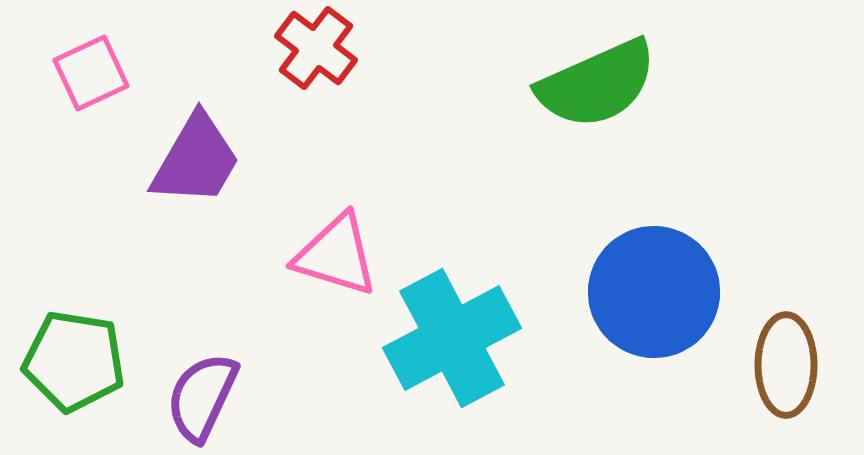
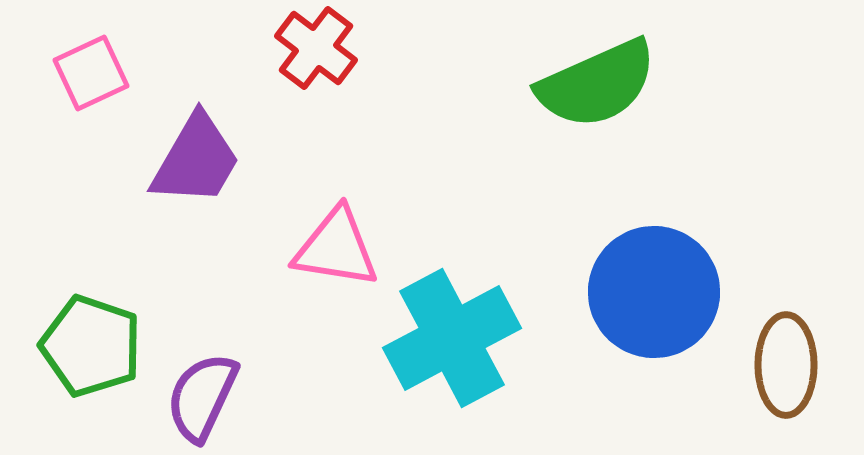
pink triangle: moved 7 px up; rotated 8 degrees counterclockwise
green pentagon: moved 17 px right, 15 px up; rotated 10 degrees clockwise
